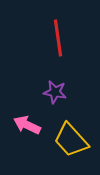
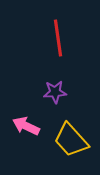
purple star: rotated 15 degrees counterclockwise
pink arrow: moved 1 px left, 1 px down
